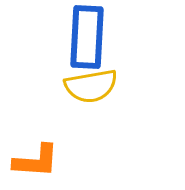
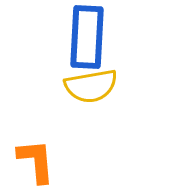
orange L-shape: rotated 99 degrees counterclockwise
